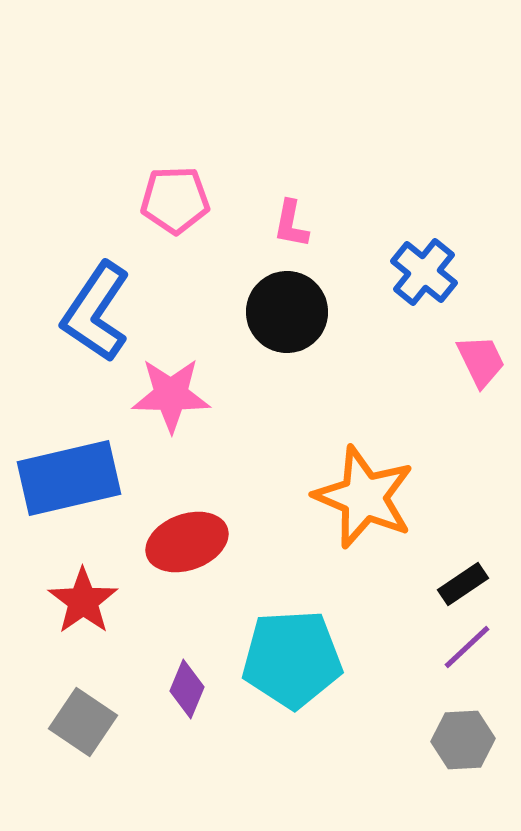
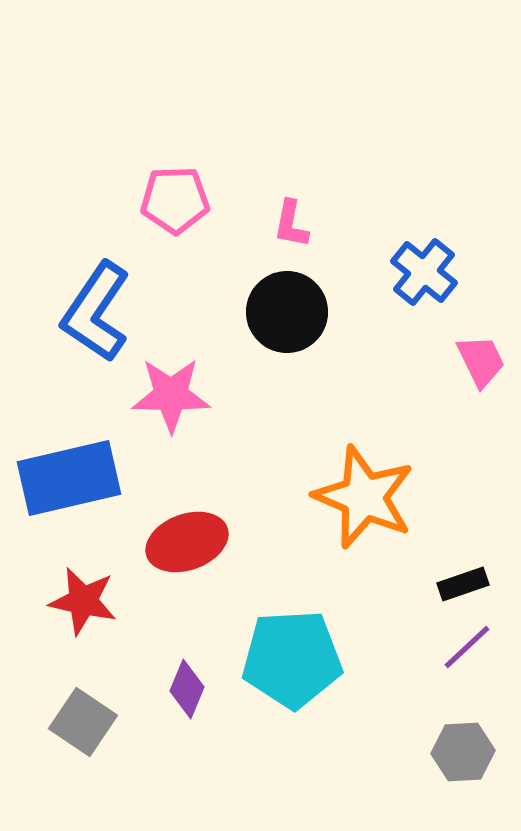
black rectangle: rotated 15 degrees clockwise
red star: rotated 24 degrees counterclockwise
gray hexagon: moved 12 px down
